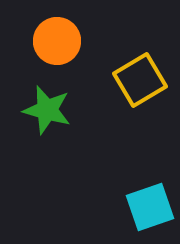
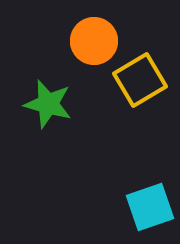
orange circle: moved 37 px right
green star: moved 1 px right, 6 px up
